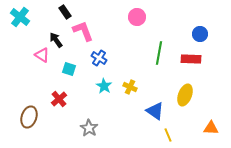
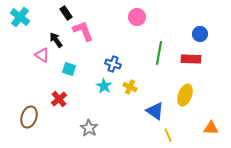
black rectangle: moved 1 px right, 1 px down
blue cross: moved 14 px right, 6 px down; rotated 14 degrees counterclockwise
